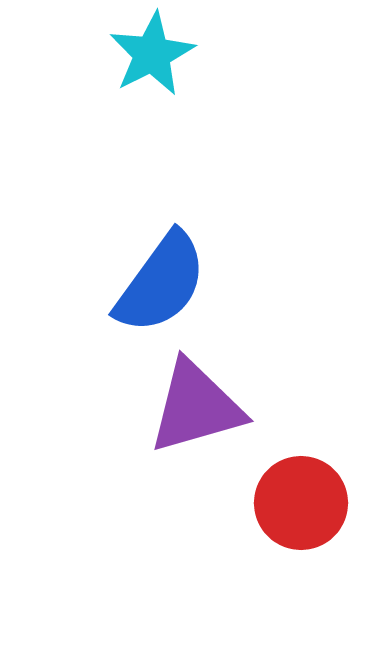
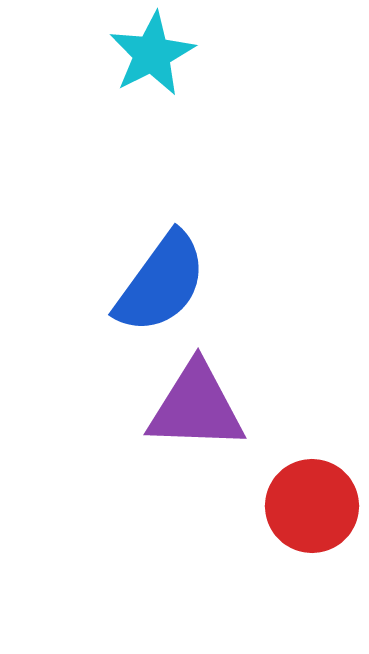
purple triangle: rotated 18 degrees clockwise
red circle: moved 11 px right, 3 px down
